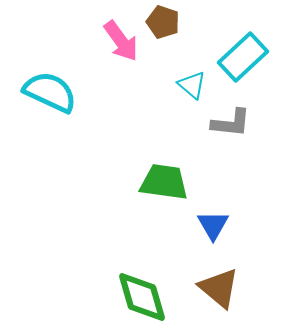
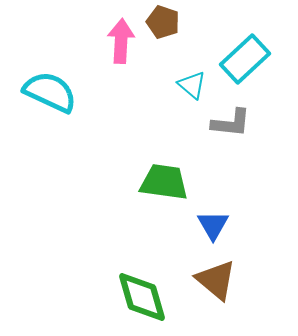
pink arrow: rotated 141 degrees counterclockwise
cyan rectangle: moved 2 px right, 2 px down
brown triangle: moved 3 px left, 8 px up
